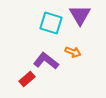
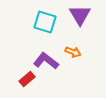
cyan square: moved 6 px left, 1 px up
